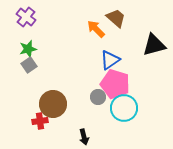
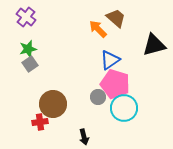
orange arrow: moved 2 px right
gray square: moved 1 px right, 1 px up
red cross: moved 1 px down
